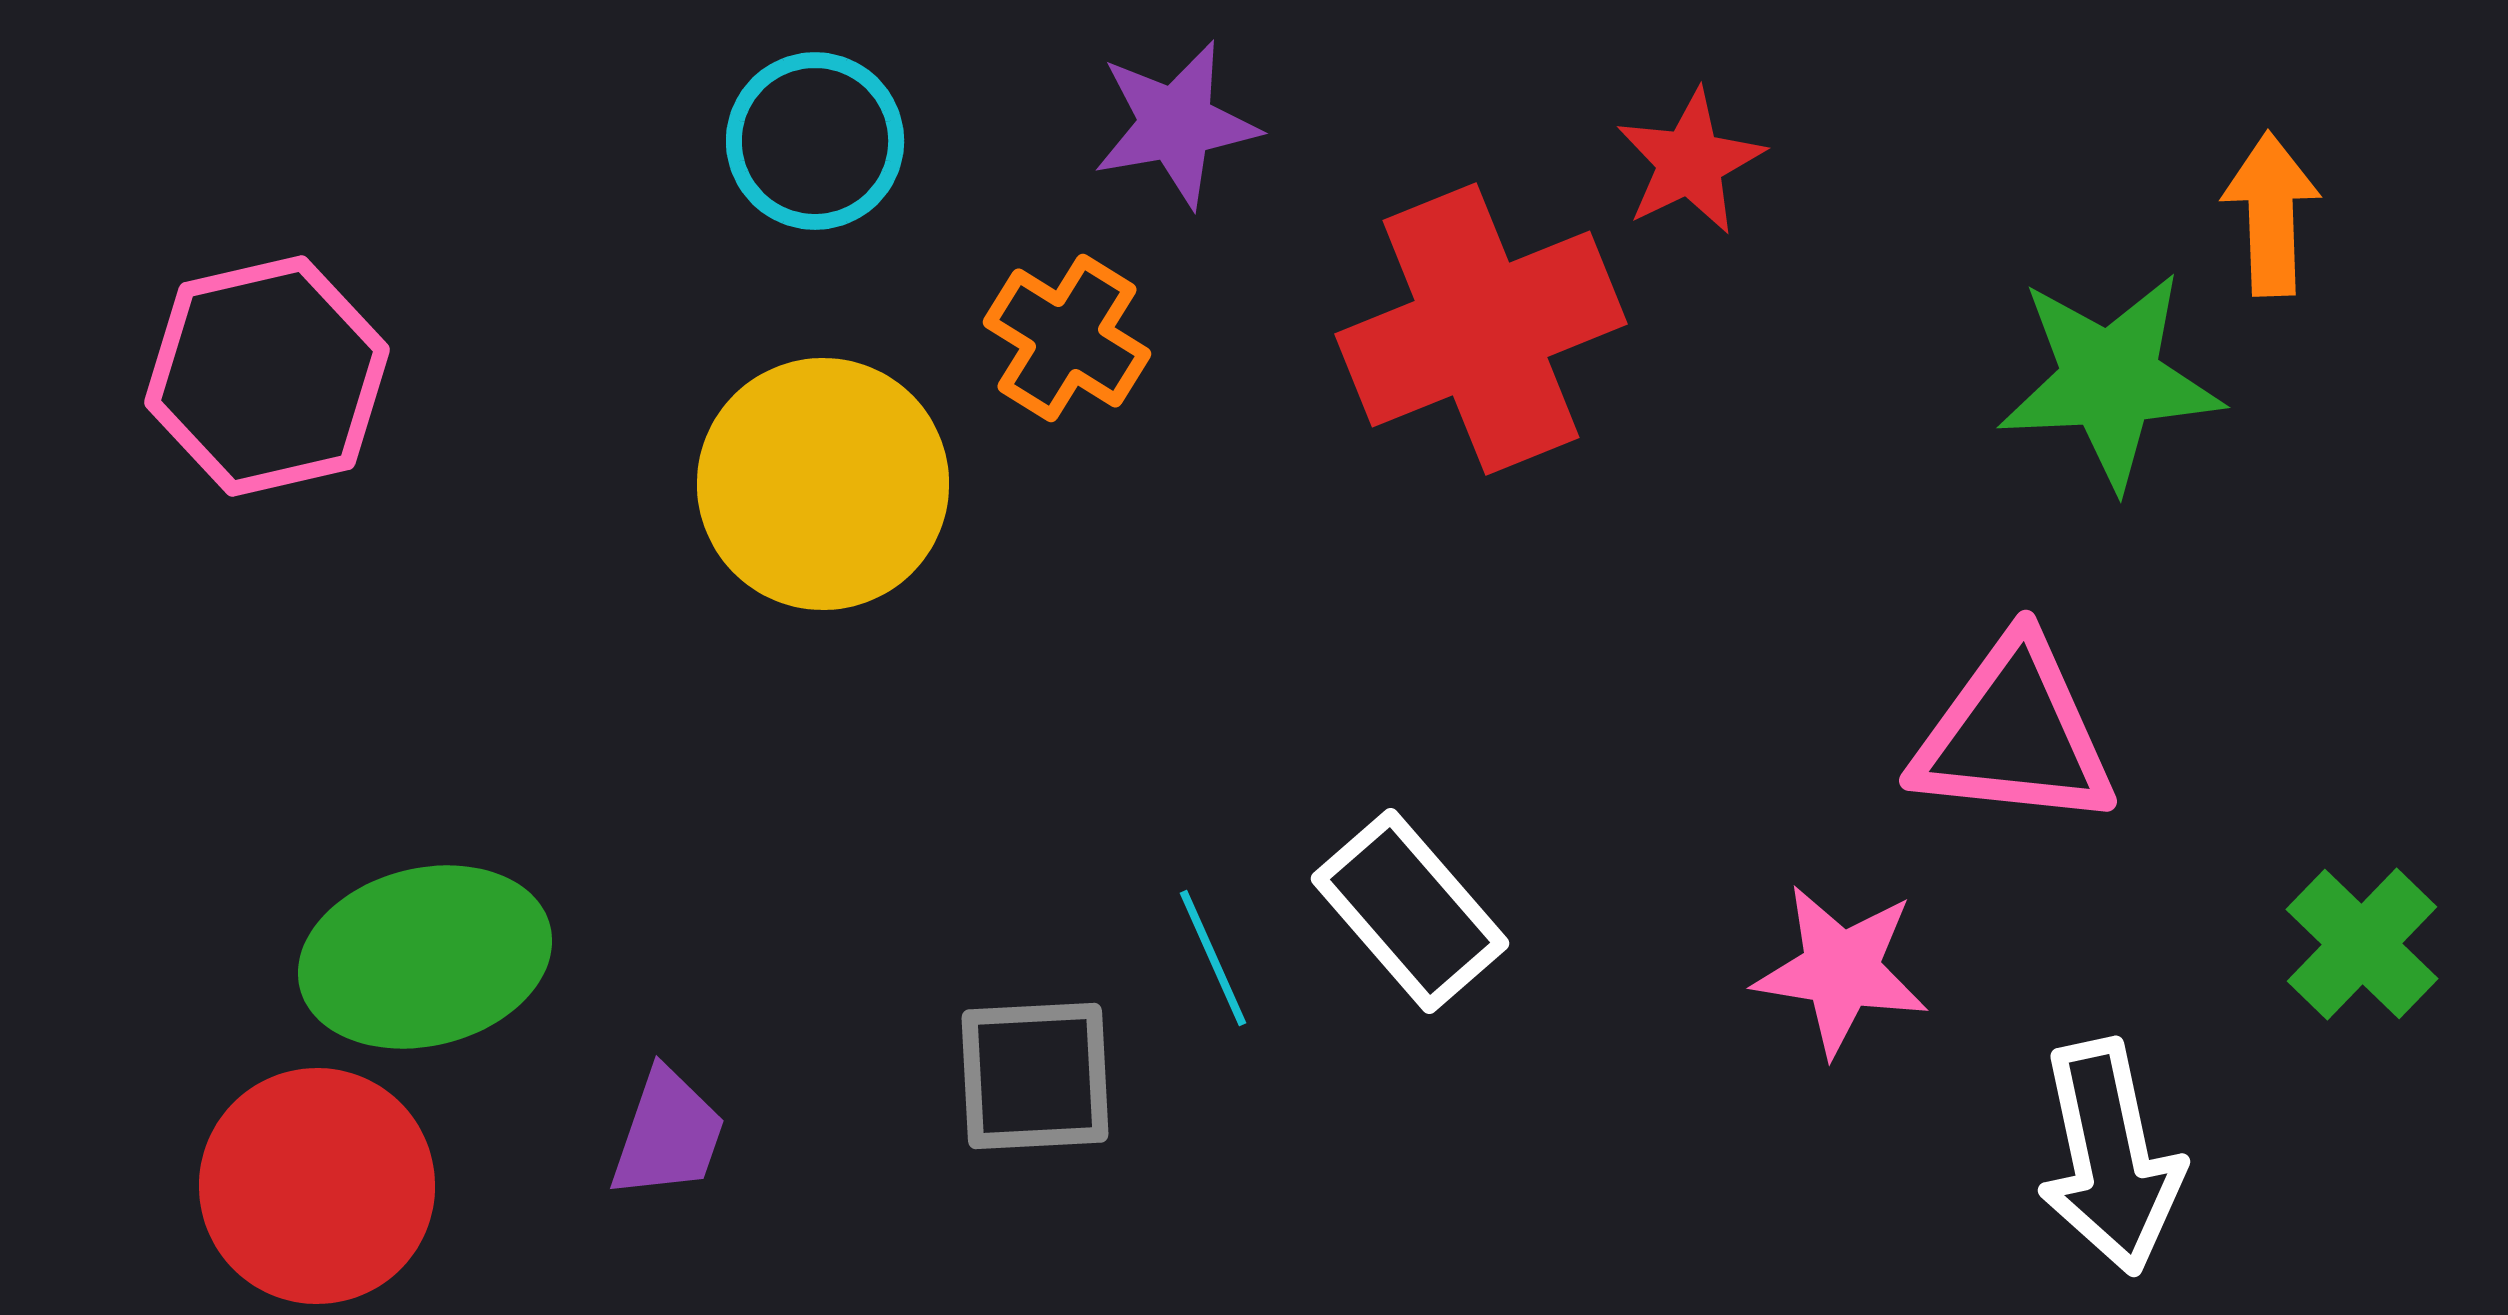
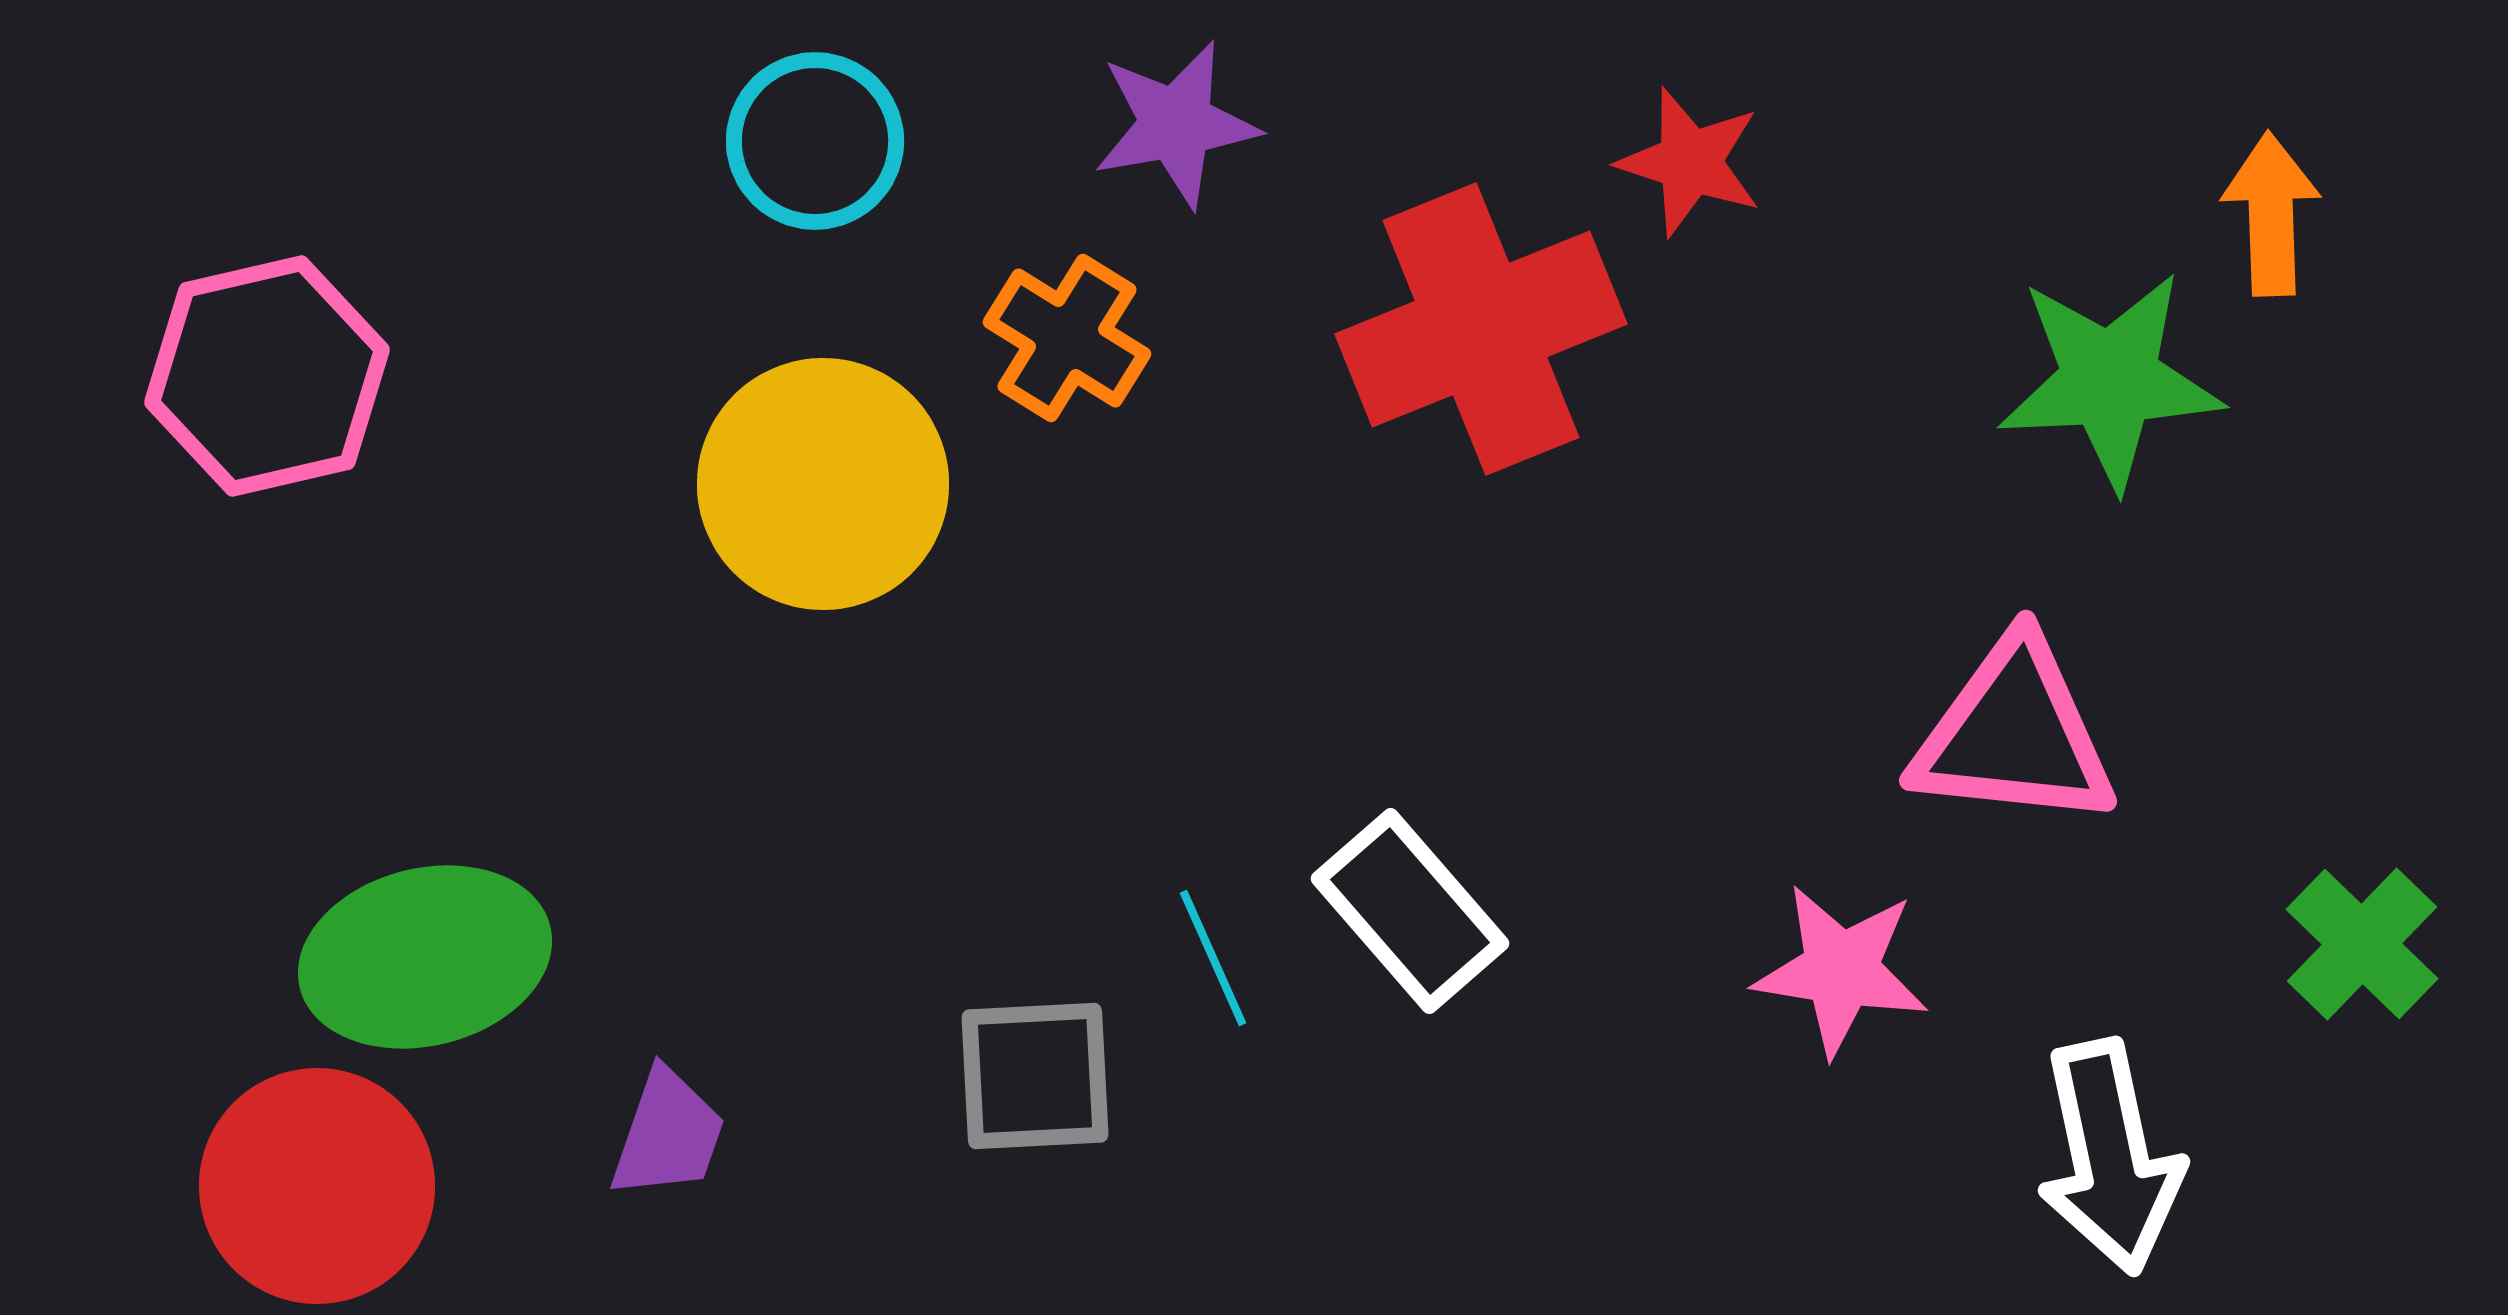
red star: rotated 28 degrees counterclockwise
